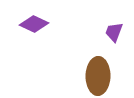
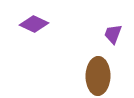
purple trapezoid: moved 1 px left, 2 px down
